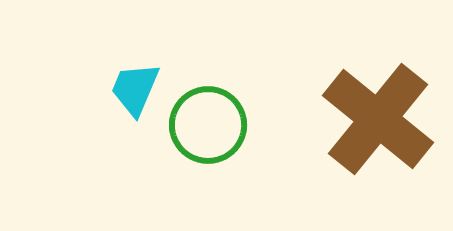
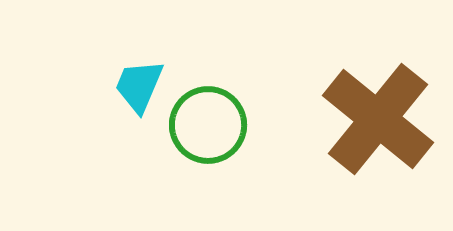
cyan trapezoid: moved 4 px right, 3 px up
